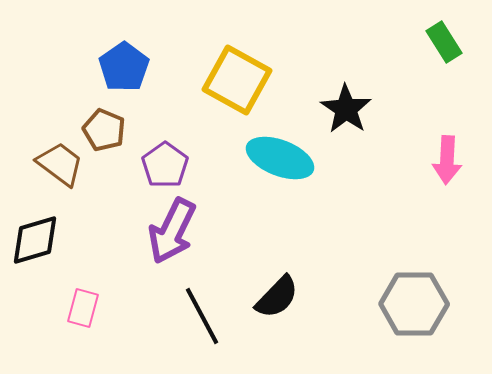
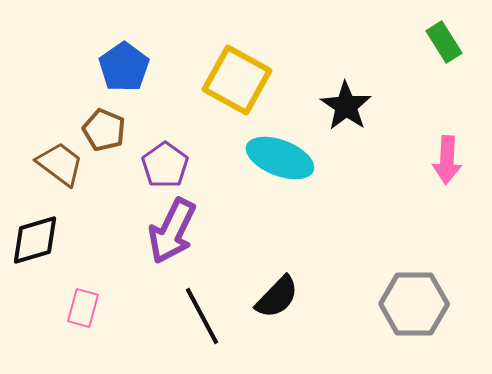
black star: moved 3 px up
